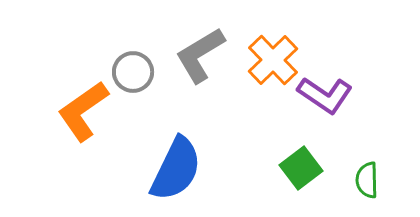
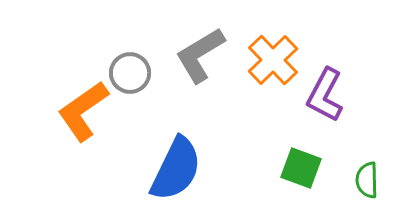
gray circle: moved 3 px left, 1 px down
purple L-shape: rotated 84 degrees clockwise
green square: rotated 33 degrees counterclockwise
